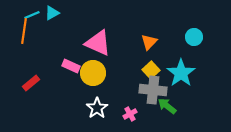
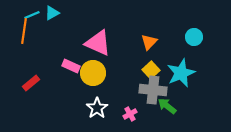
cyan star: rotated 12 degrees clockwise
